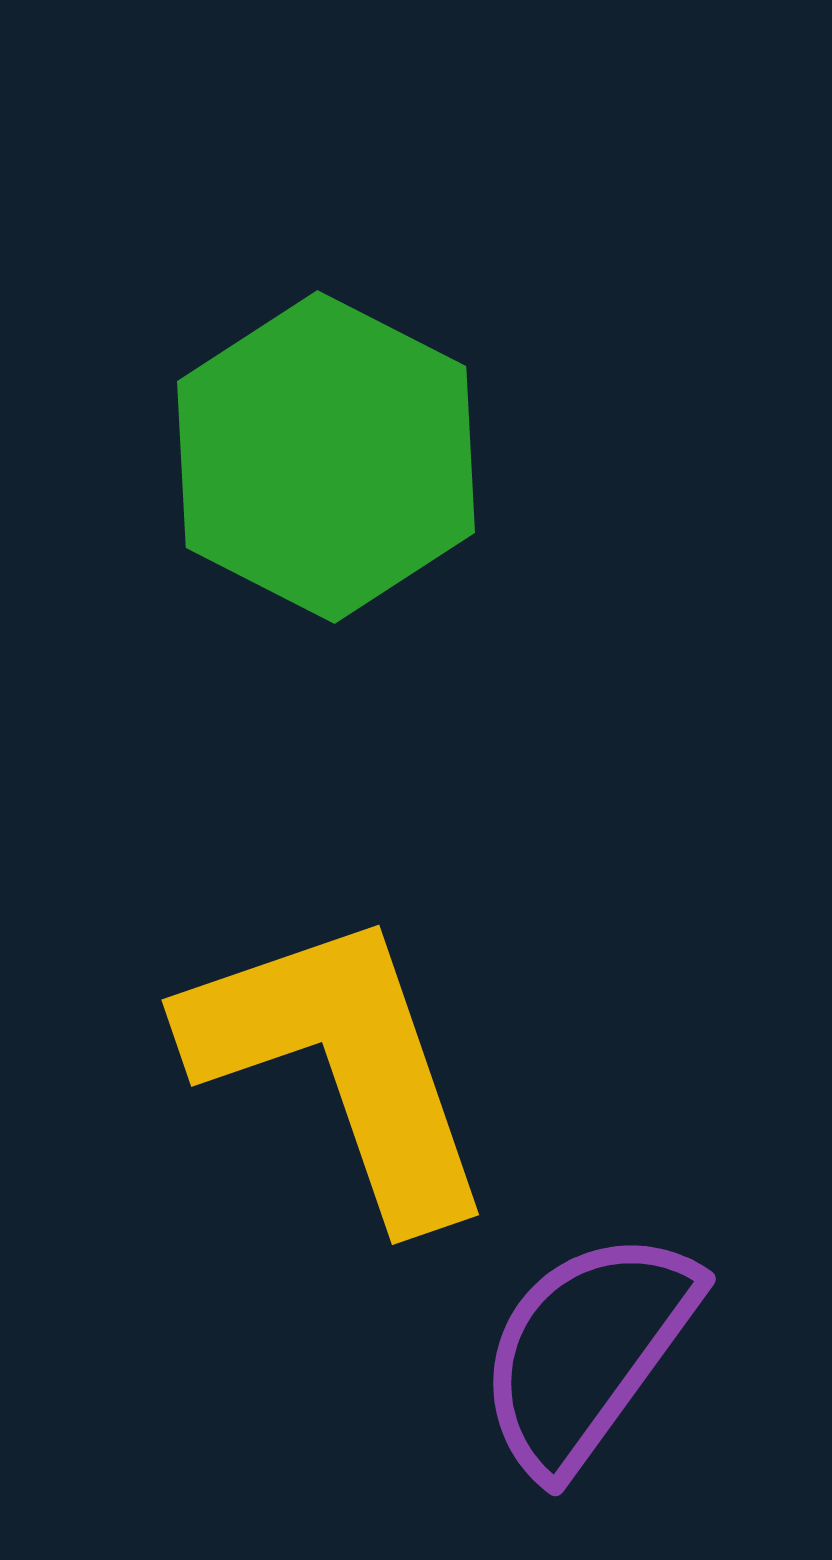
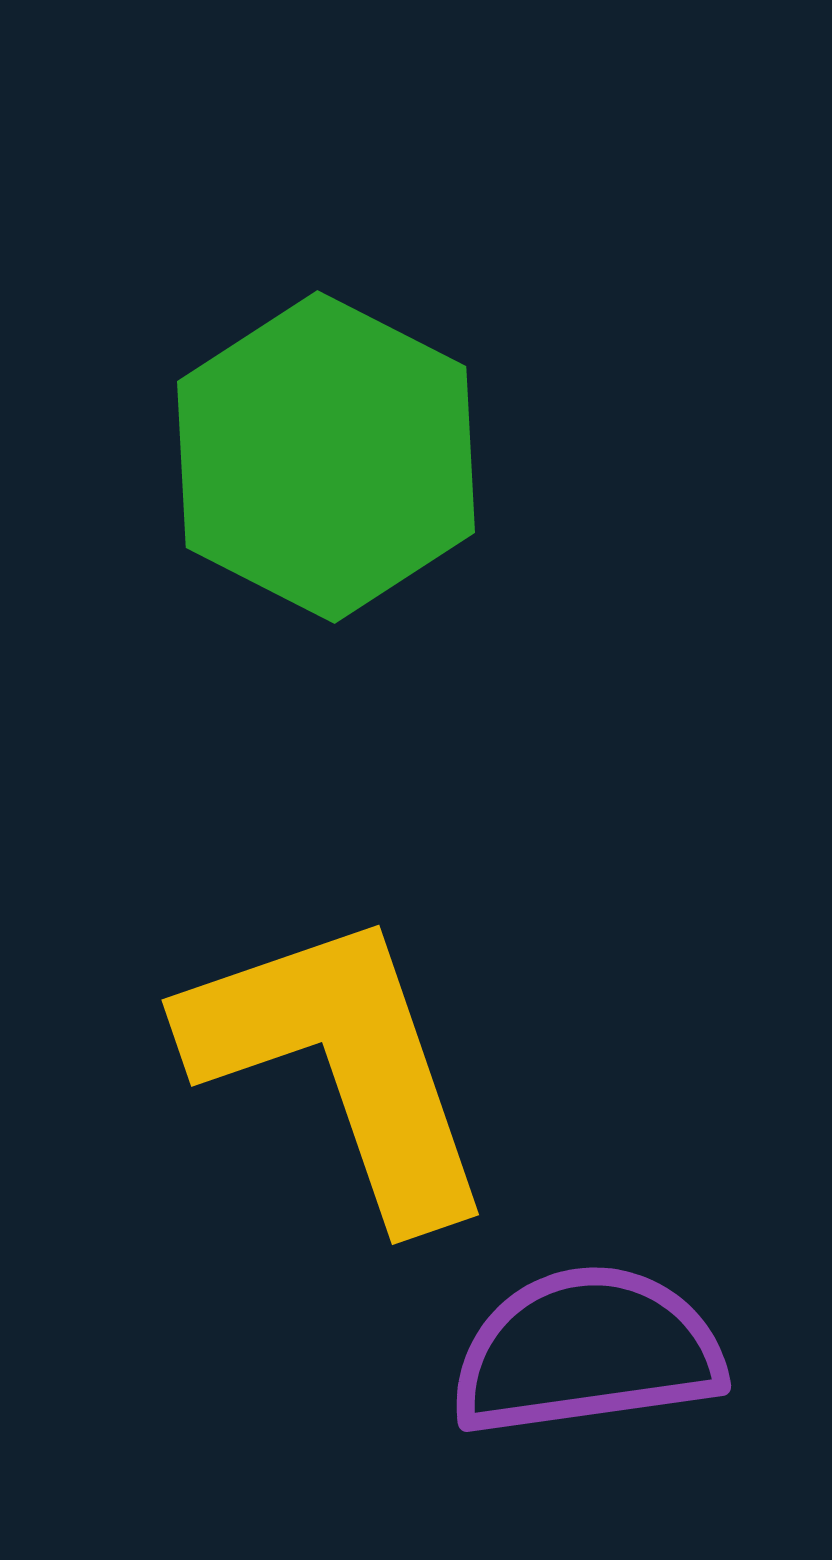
purple semicircle: rotated 46 degrees clockwise
